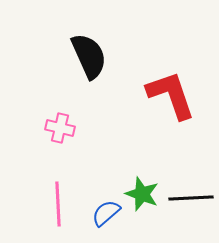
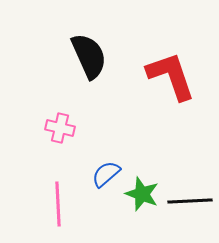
red L-shape: moved 19 px up
black line: moved 1 px left, 3 px down
blue semicircle: moved 39 px up
